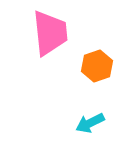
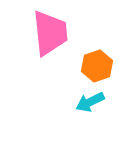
cyan arrow: moved 21 px up
